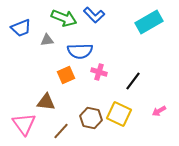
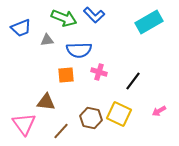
blue semicircle: moved 1 px left, 1 px up
orange square: rotated 18 degrees clockwise
